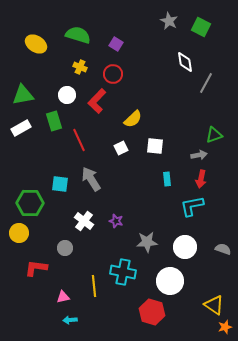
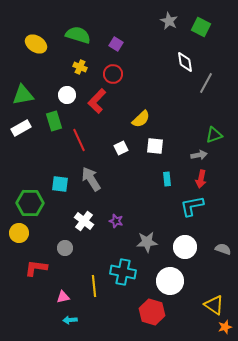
yellow semicircle at (133, 119): moved 8 px right
